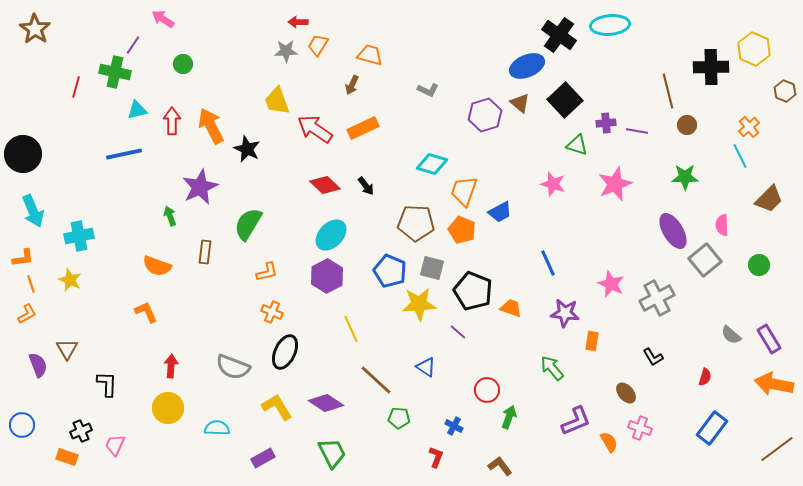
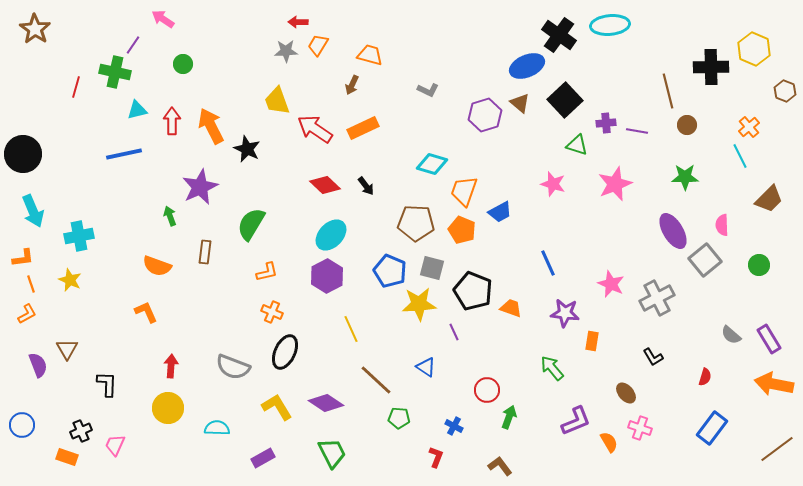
green semicircle at (248, 224): moved 3 px right
purple line at (458, 332): moved 4 px left; rotated 24 degrees clockwise
